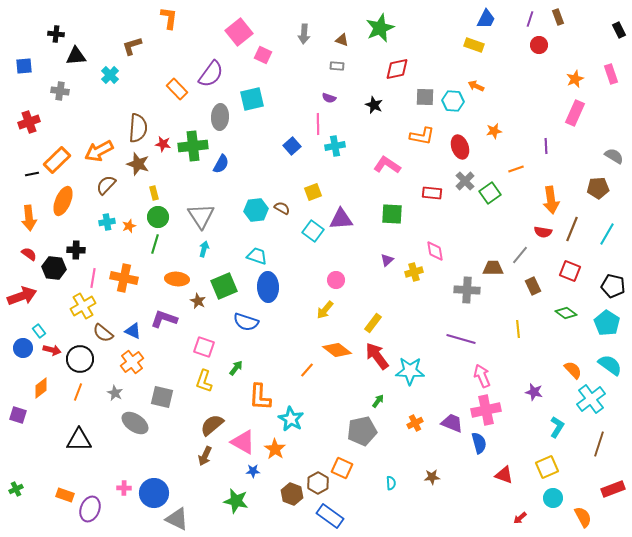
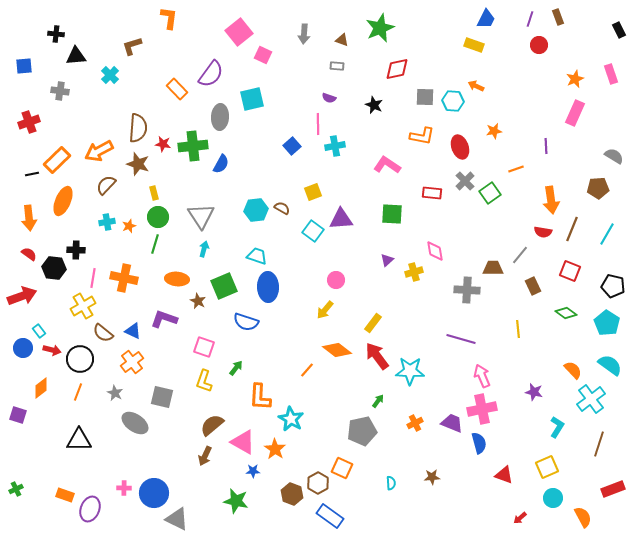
pink cross at (486, 410): moved 4 px left, 1 px up
